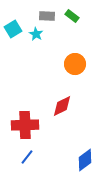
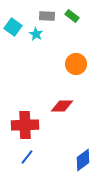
cyan square: moved 2 px up; rotated 24 degrees counterclockwise
orange circle: moved 1 px right
red diamond: rotated 25 degrees clockwise
blue diamond: moved 2 px left
